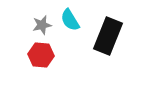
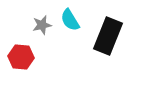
red hexagon: moved 20 px left, 2 px down
